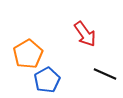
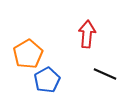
red arrow: moved 2 px right; rotated 140 degrees counterclockwise
